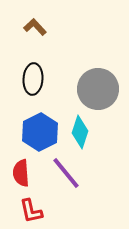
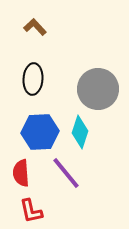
blue hexagon: rotated 24 degrees clockwise
